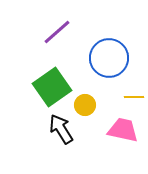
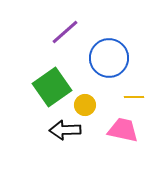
purple line: moved 8 px right
black arrow: moved 4 px right, 1 px down; rotated 60 degrees counterclockwise
